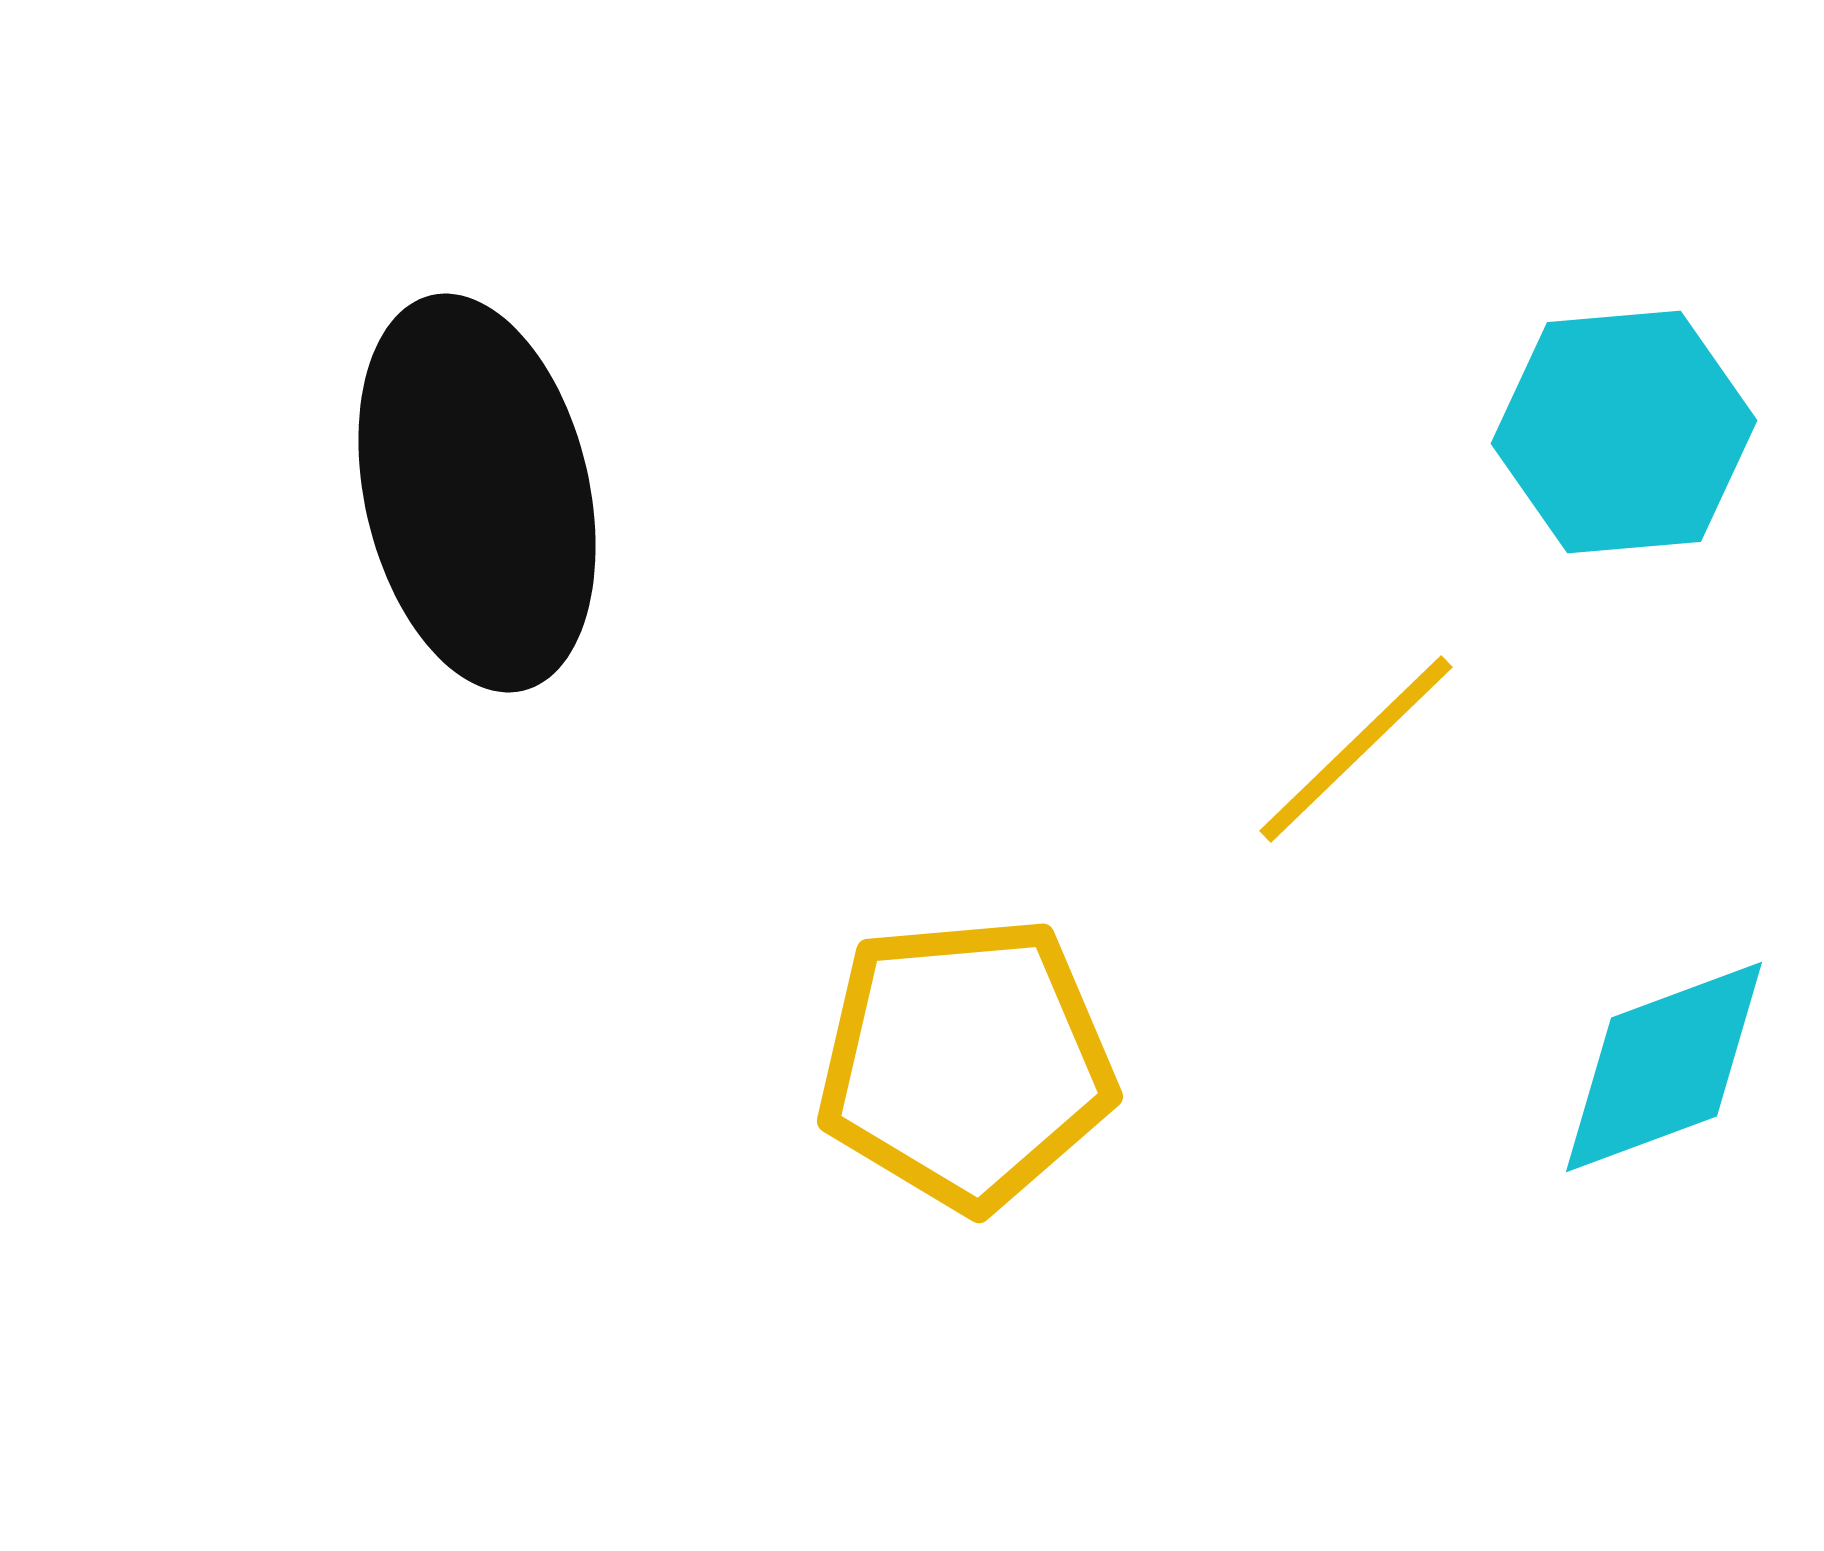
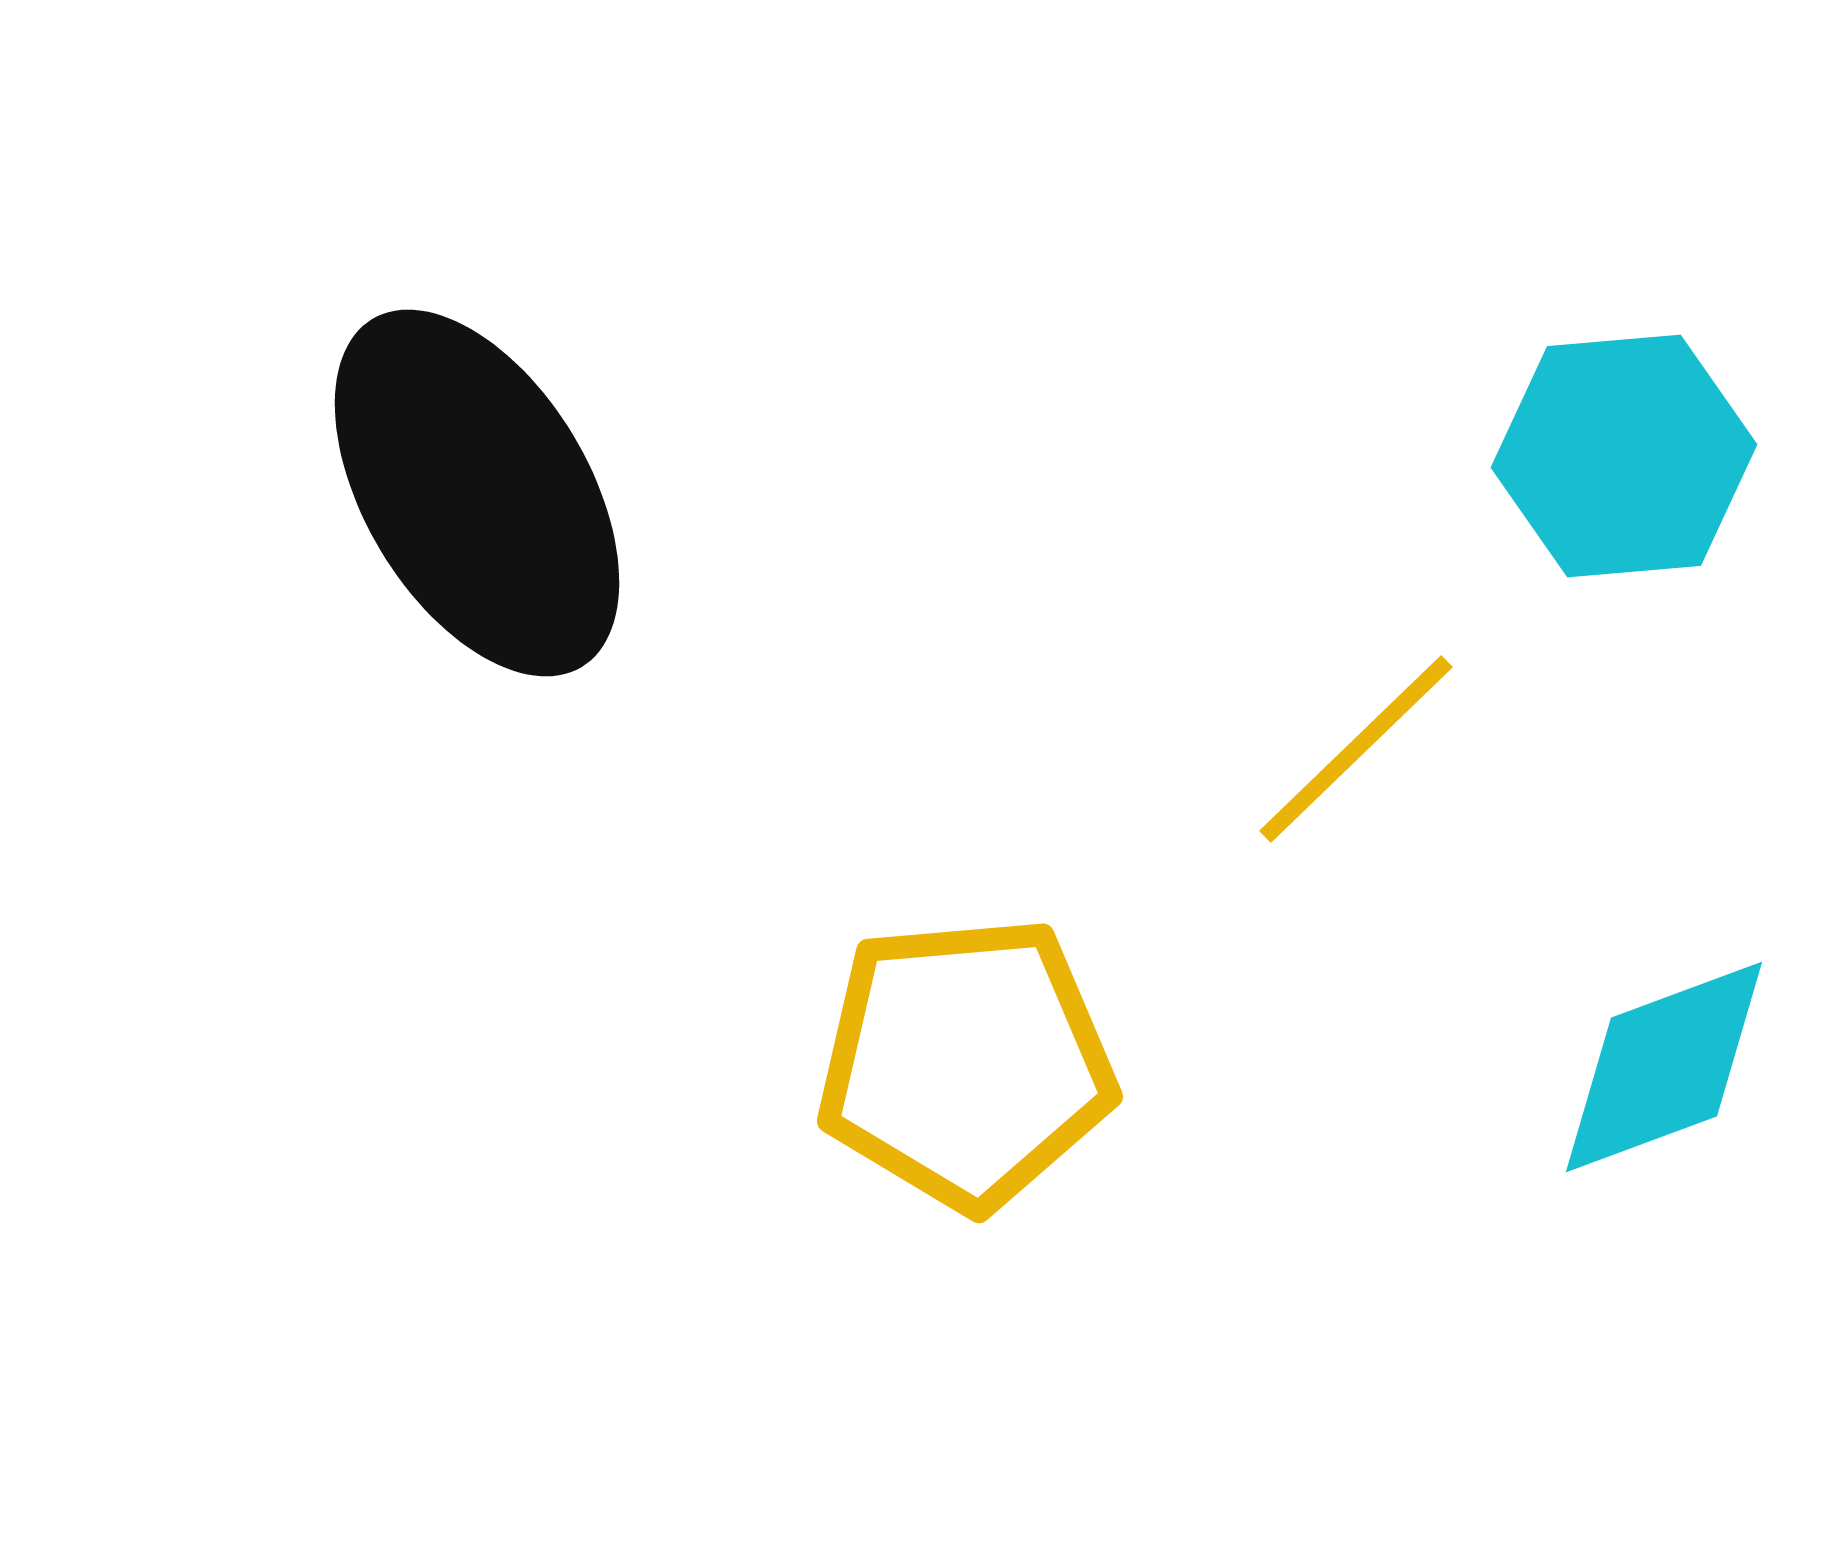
cyan hexagon: moved 24 px down
black ellipse: rotated 18 degrees counterclockwise
